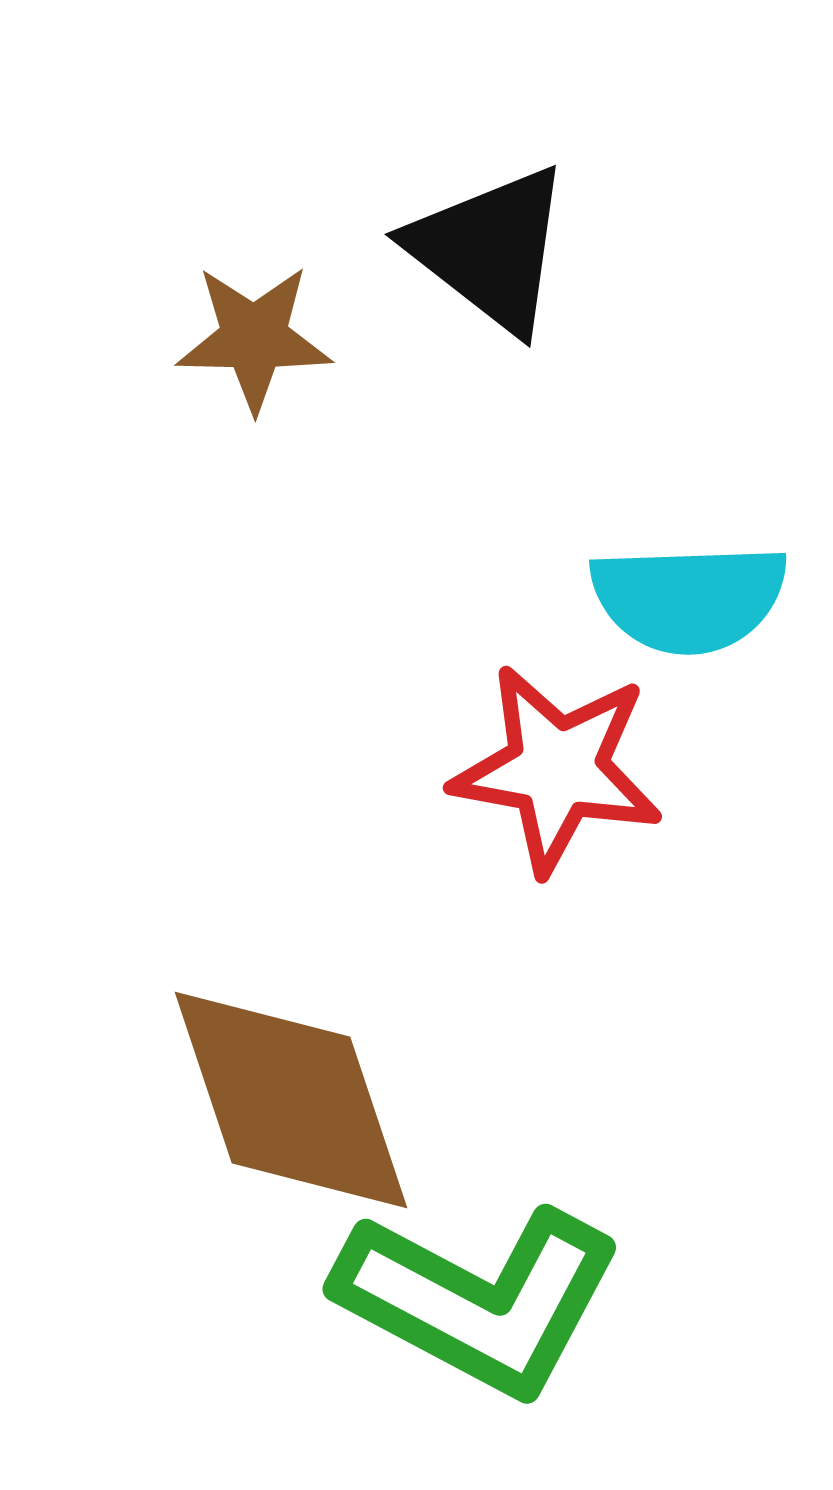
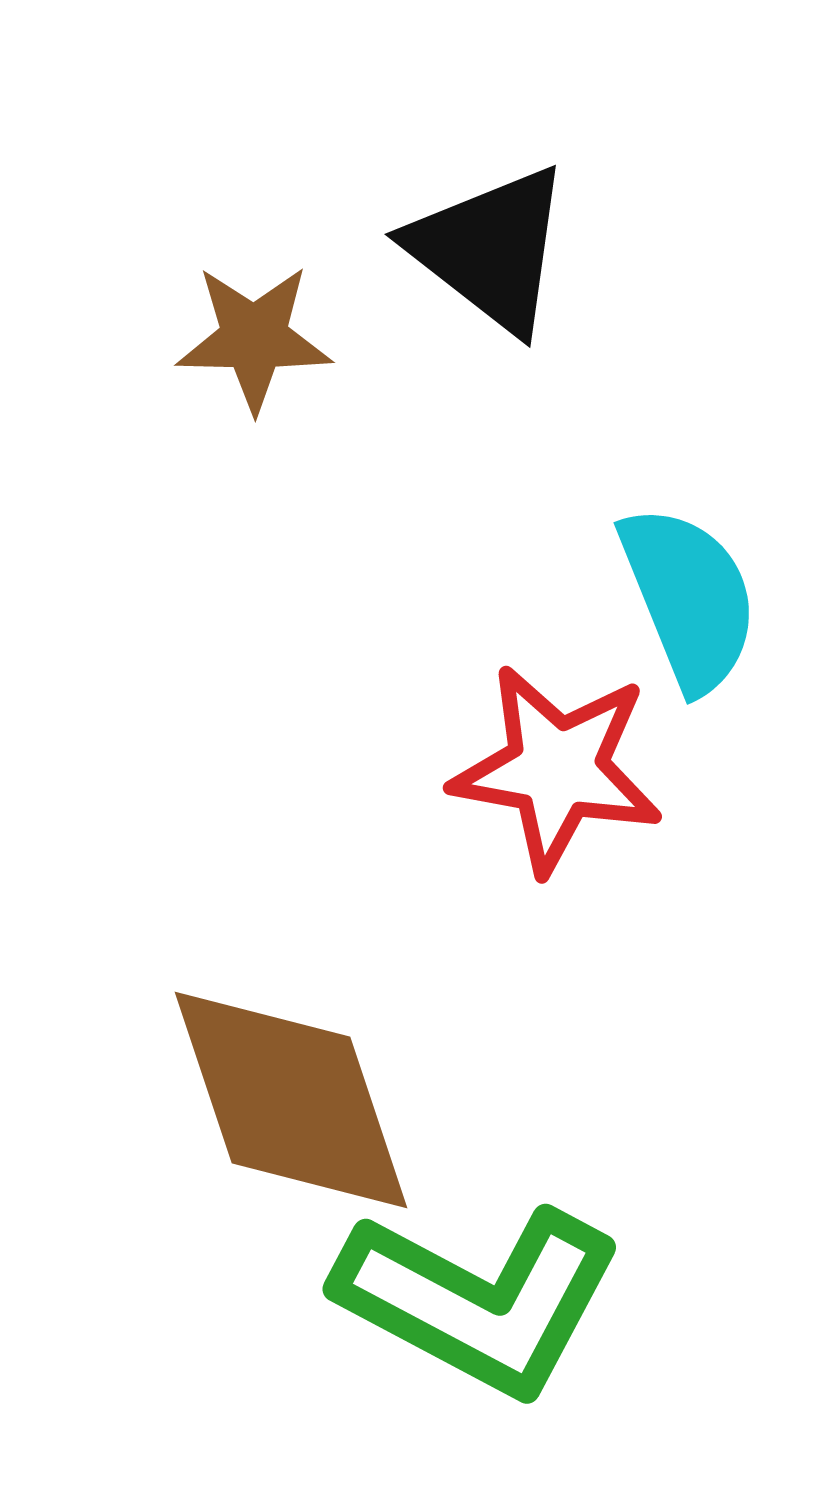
cyan semicircle: rotated 110 degrees counterclockwise
